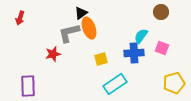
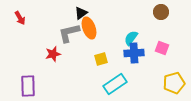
red arrow: rotated 48 degrees counterclockwise
cyan semicircle: moved 10 px left, 2 px down
